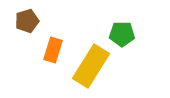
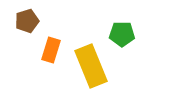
orange rectangle: moved 2 px left
yellow rectangle: rotated 54 degrees counterclockwise
